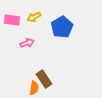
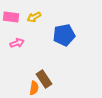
pink rectangle: moved 1 px left, 3 px up
blue pentagon: moved 2 px right, 8 px down; rotated 20 degrees clockwise
pink arrow: moved 10 px left
